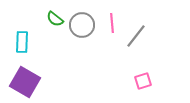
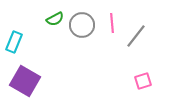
green semicircle: rotated 66 degrees counterclockwise
cyan rectangle: moved 8 px left; rotated 20 degrees clockwise
purple square: moved 1 px up
